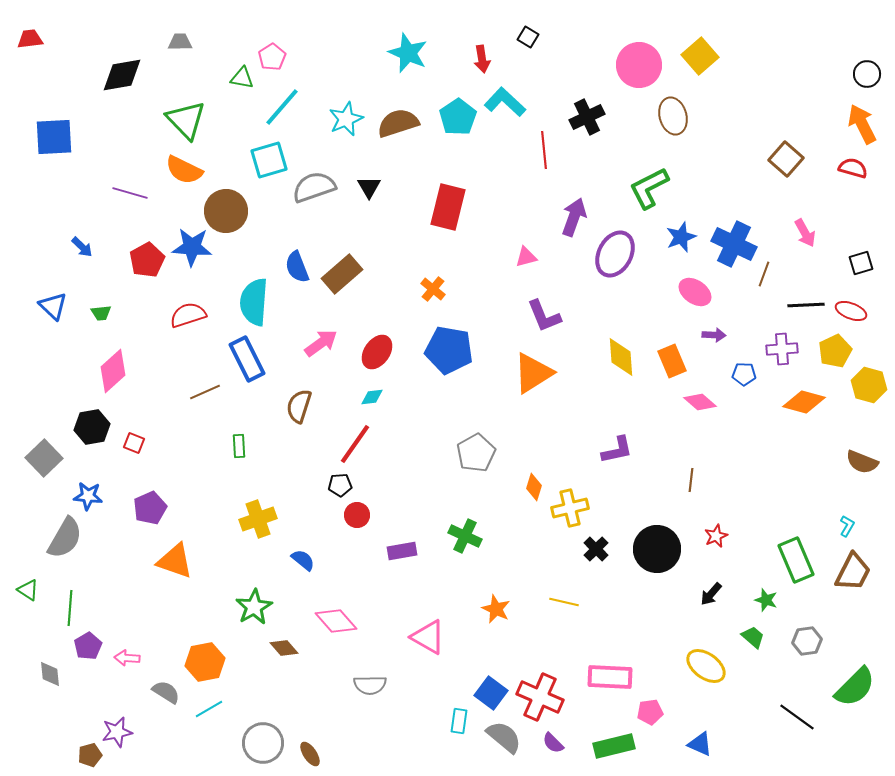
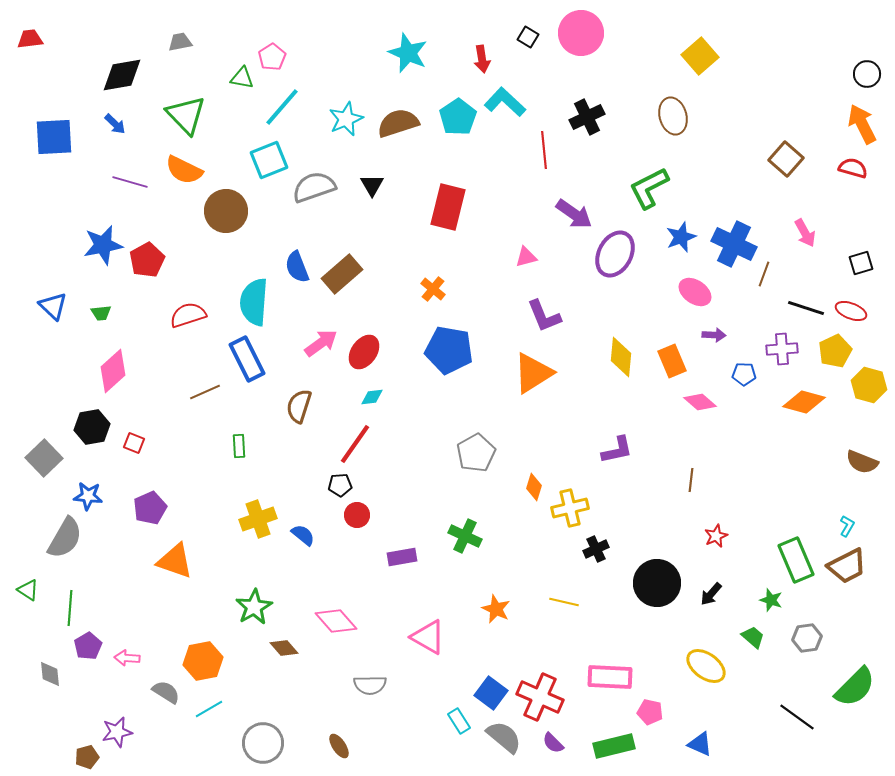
gray trapezoid at (180, 42): rotated 10 degrees counterclockwise
pink circle at (639, 65): moved 58 px left, 32 px up
green triangle at (186, 120): moved 5 px up
cyan square at (269, 160): rotated 6 degrees counterclockwise
black triangle at (369, 187): moved 3 px right, 2 px up
purple line at (130, 193): moved 11 px up
purple arrow at (574, 217): moved 3 px up; rotated 105 degrees clockwise
blue arrow at (82, 247): moved 33 px right, 123 px up
blue star at (192, 247): moved 89 px left, 2 px up; rotated 15 degrees counterclockwise
black line at (806, 305): moved 3 px down; rotated 21 degrees clockwise
red ellipse at (377, 352): moved 13 px left
yellow diamond at (621, 357): rotated 9 degrees clockwise
black cross at (596, 549): rotated 20 degrees clockwise
black circle at (657, 549): moved 34 px down
purple rectangle at (402, 551): moved 6 px down
blue semicircle at (303, 560): moved 25 px up
brown trapezoid at (853, 572): moved 6 px left, 6 px up; rotated 36 degrees clockwise
green star at (766, 600): moved 5 px right
gray hexagon at (807, 641): moved 3 px up
orange hexagon at (205, 662): moved 2 px left, 1 px up
pink pentagon at (650, 712): rotated 20 degrees clockwise
cyan rectangle at (459, 721): rotated 40 degrees counterclockwise
brown ellipse at (310, 754): moved 29 px right, 8 px up
brown pentagon at (90, 755): moved 3 px left, 2 px down
